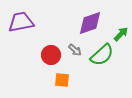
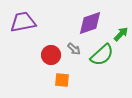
purple trapezoid: moved 2 px right
gray arrow: moved 1 px left, 1 px up
